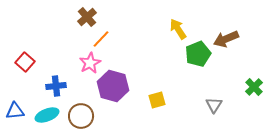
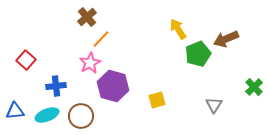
red square: moved 1 px right, 2 px up
